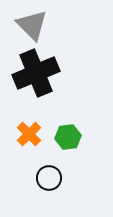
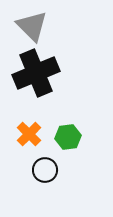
gray triangle: moved 1 px down
black circle: moved 4 px left, 8 px up
